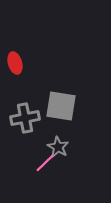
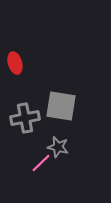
gray star: rotated 15 degrees counterclockwise
pink line: moved 4 px left
